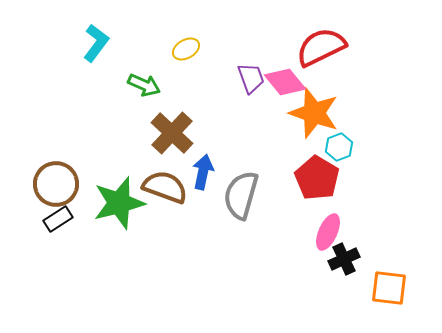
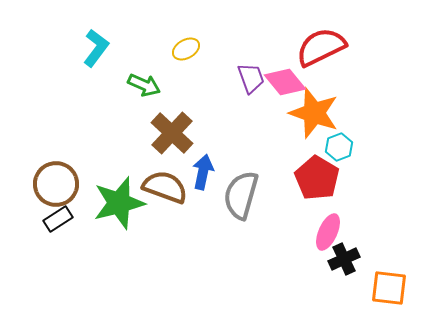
cyan L-shape: moved 5 px down
